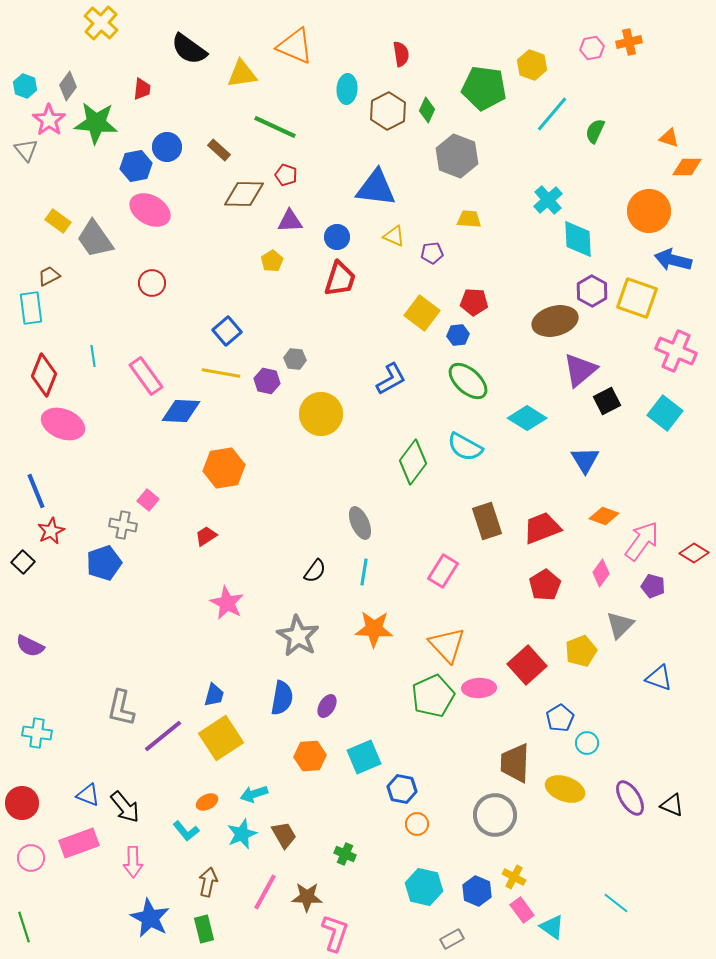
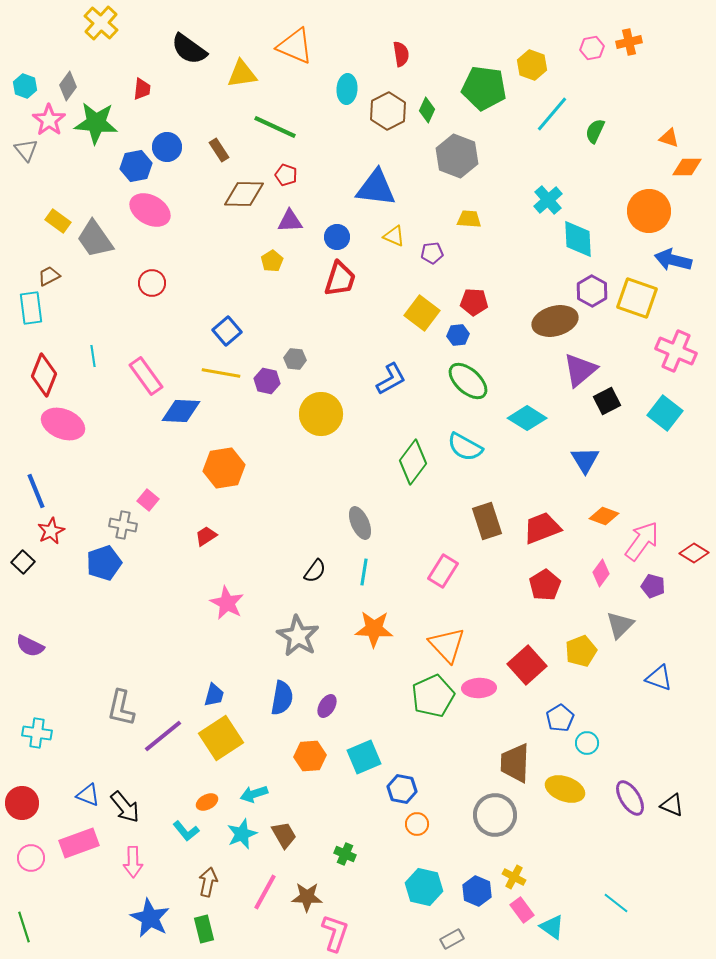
brown rectangle at (219, 150): rotated 15 degrees clockwise
